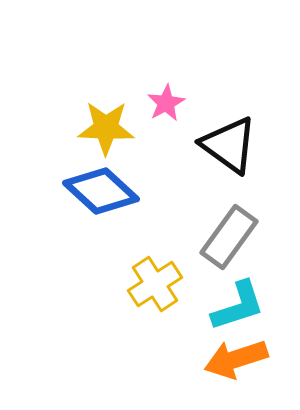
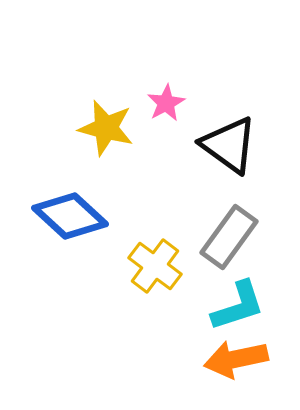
yellow star: rotated 12 degrees clockwise
blue diamond: moved 31 px left, 25 px down
yellow cross: moved 18 px up; rotated 20 degrees counterclockwise
orange arrow: rotated 6 degrees clockwise
